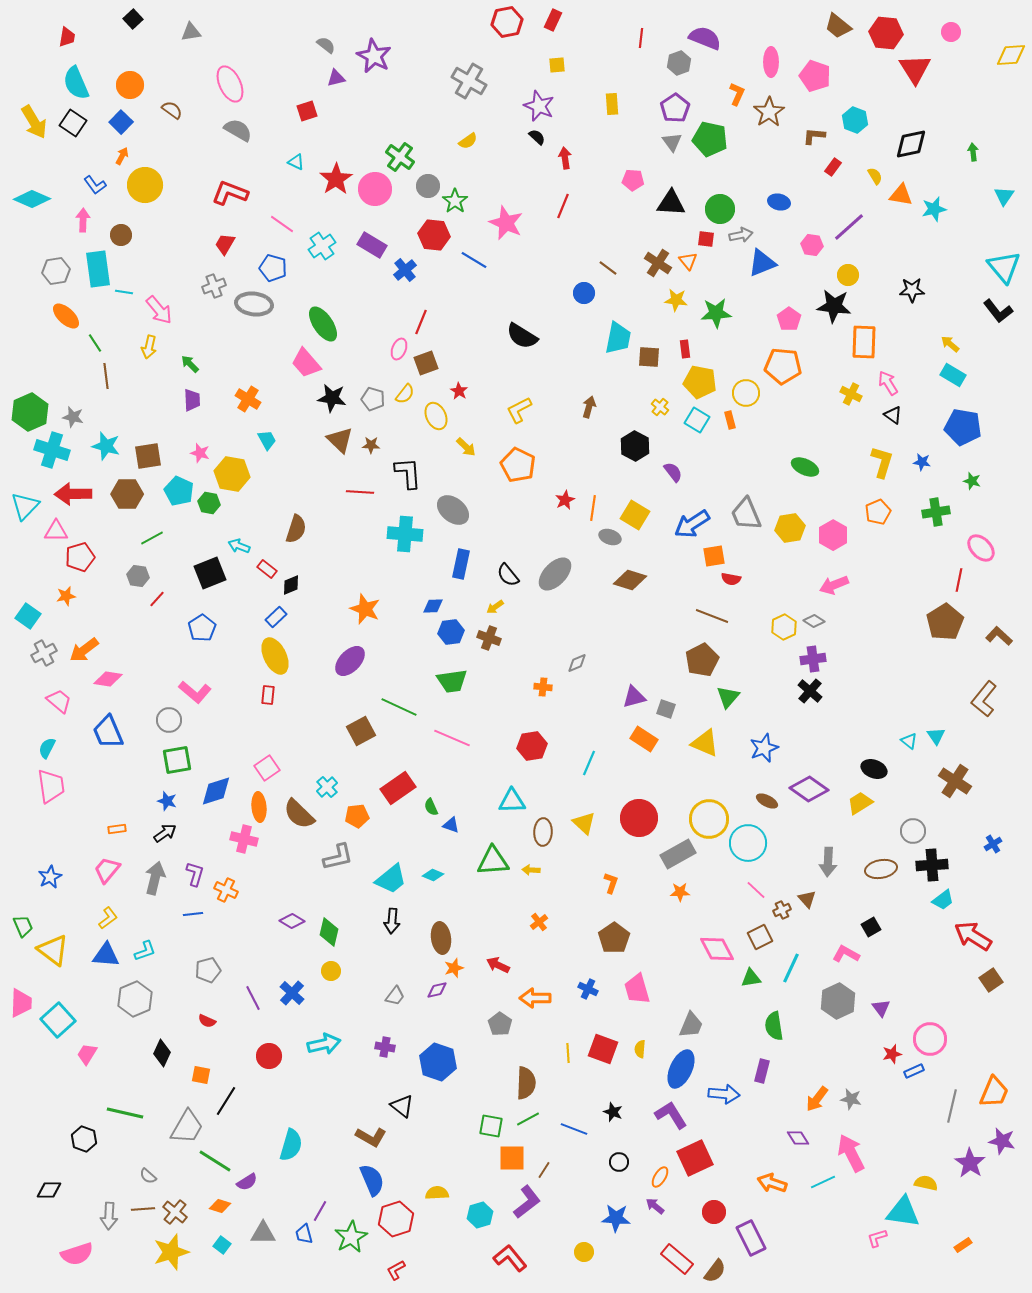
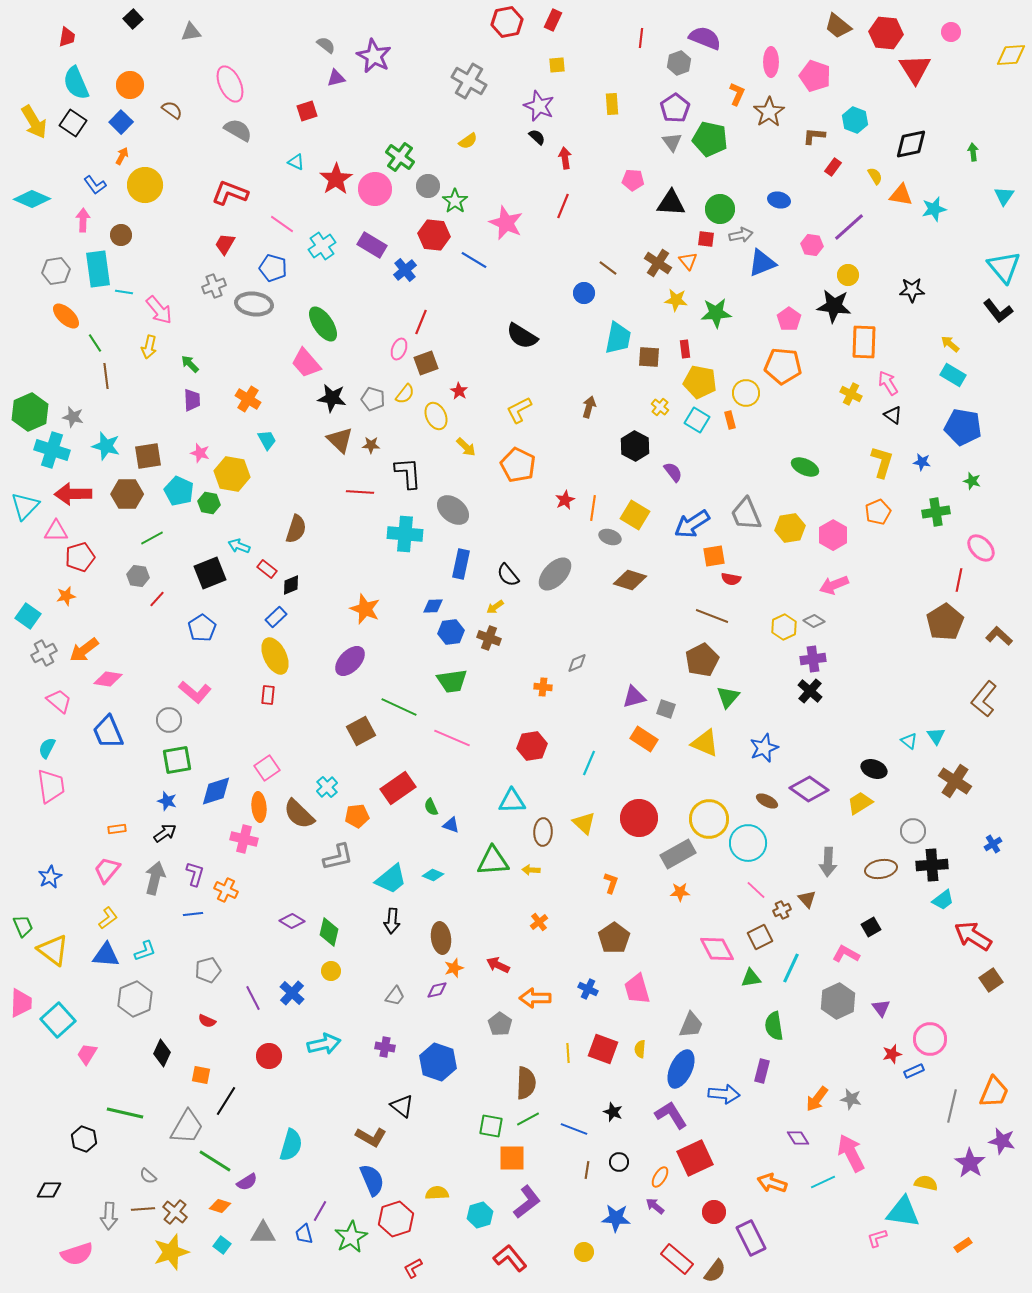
blue ellipse at (779, 202): moved 2 px up
brown line at (544, 1170): moved 43 px right; rotated 24 degrees counterclockwise
red L-shape at (396, 1270): moved 17 px right, 2 px up
